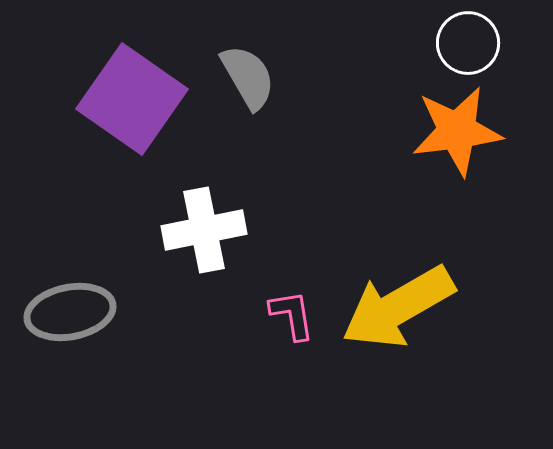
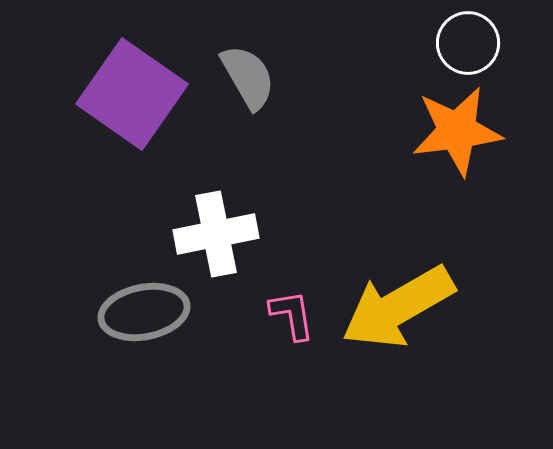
purple square: moved 5 px up
white cross: moved 12 px right, 4 px down
gray ellipse: moved 74 px right
